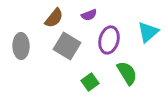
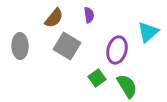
purple semicircle: rotated 77 degrees counterclockwise
purple ellipse: moved 8 px right, 10 px down
gray ellipse: moved 1 px left
green semicircle: moved 13 px down
green square: moved 7 px right, 4 px up
